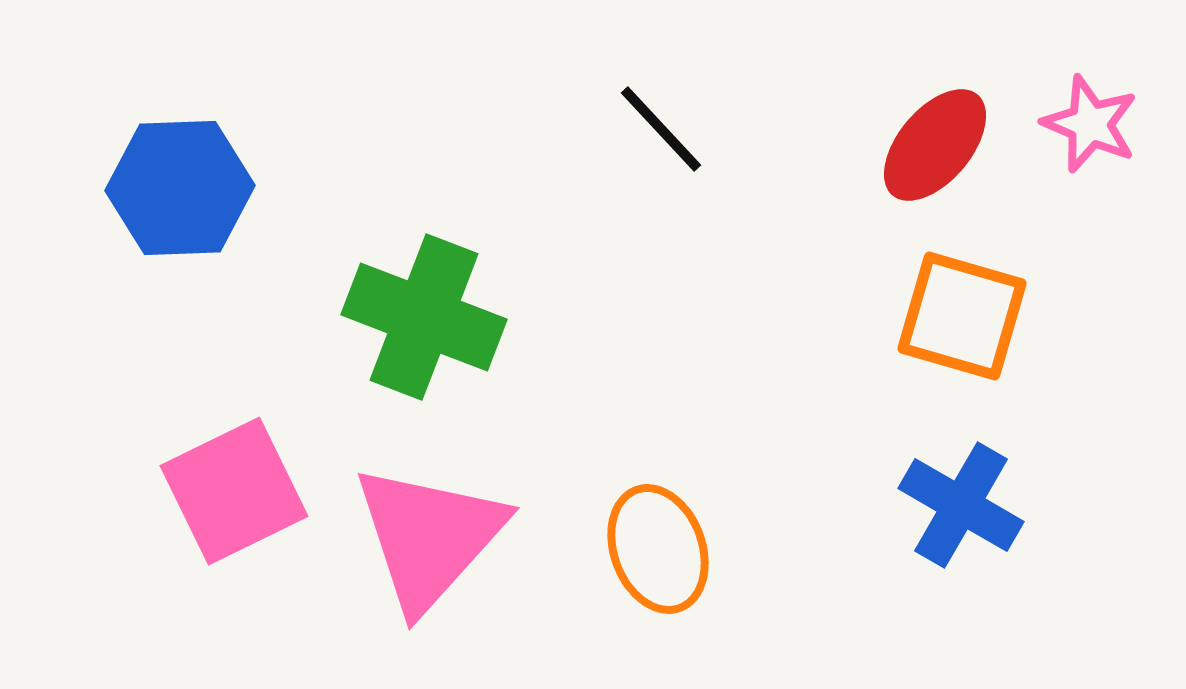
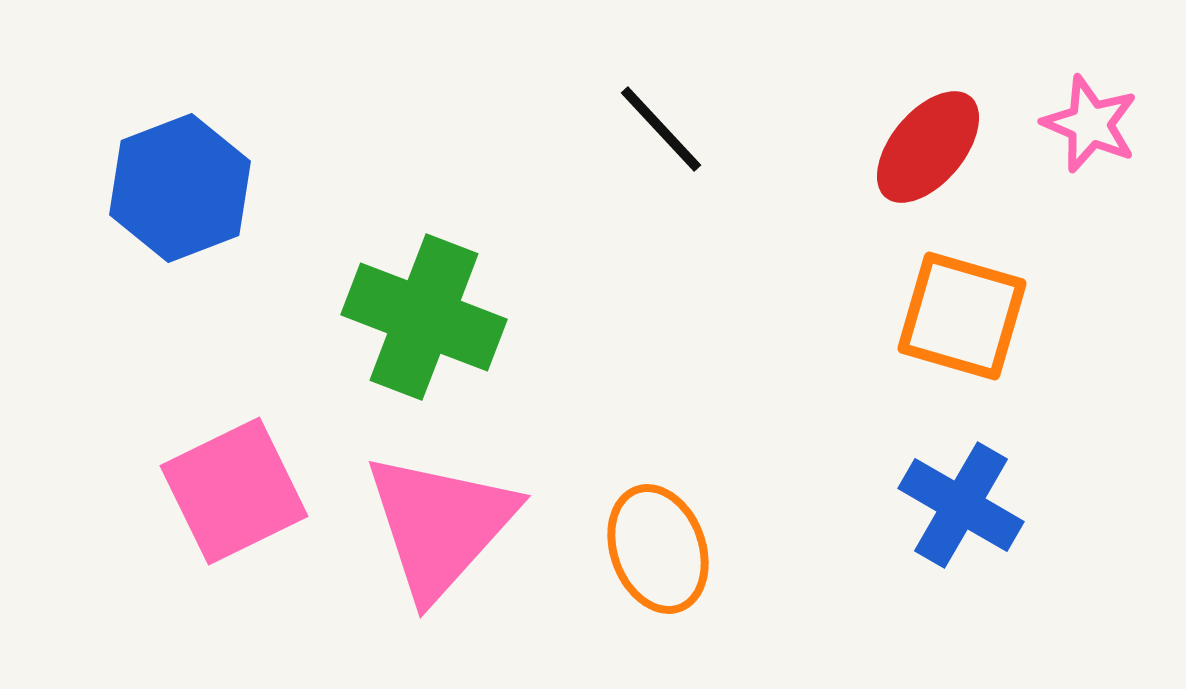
red ellipse: moved 7 px left, 2 px down
blue hexagon: rotated 19 degrees counterclockwise
pink triangle: moved 11 px right, 12 px up
